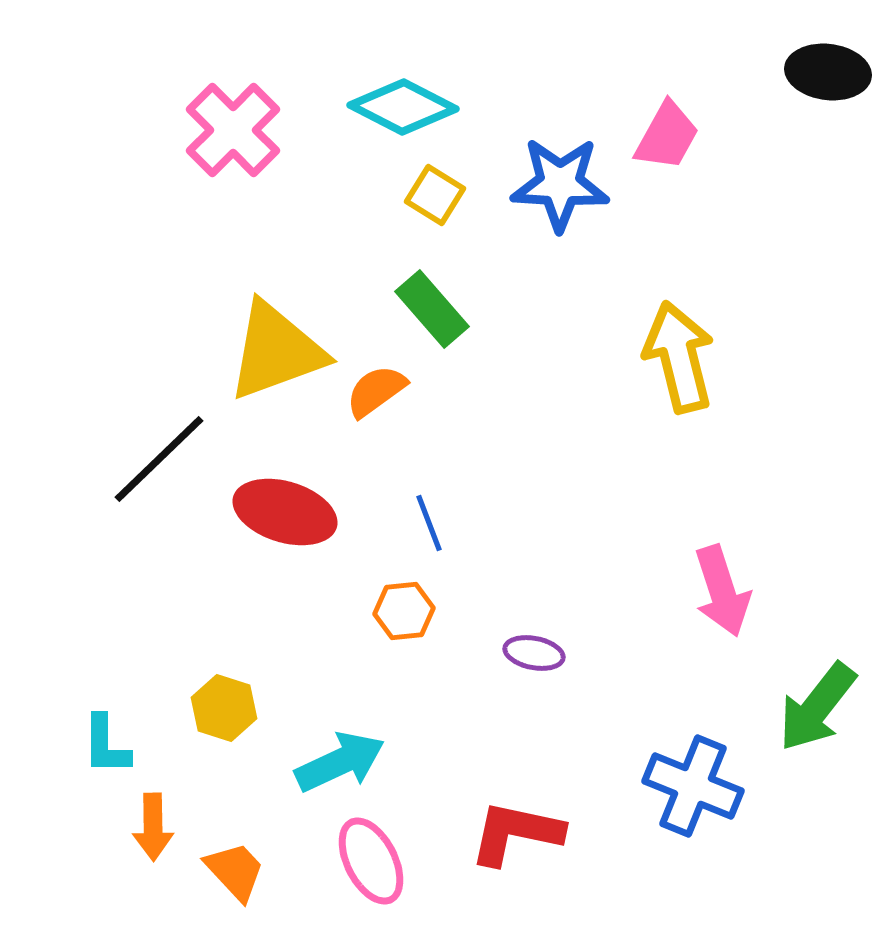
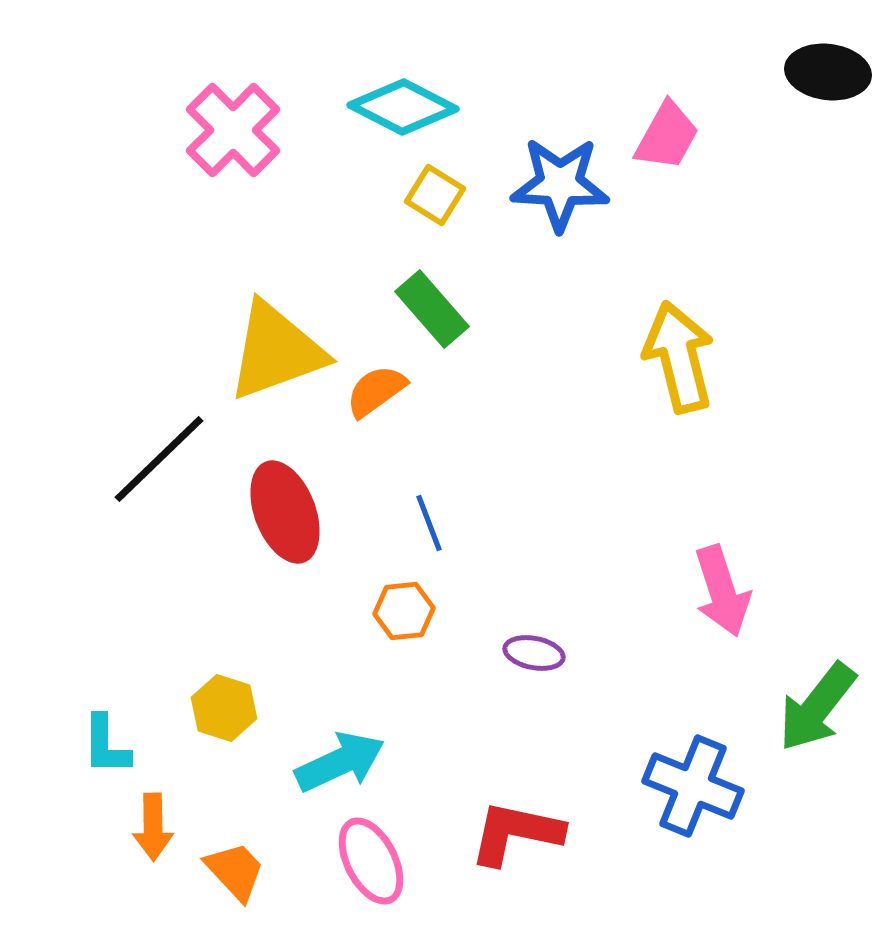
red ellipse: rotated 52 degrees clockwise
